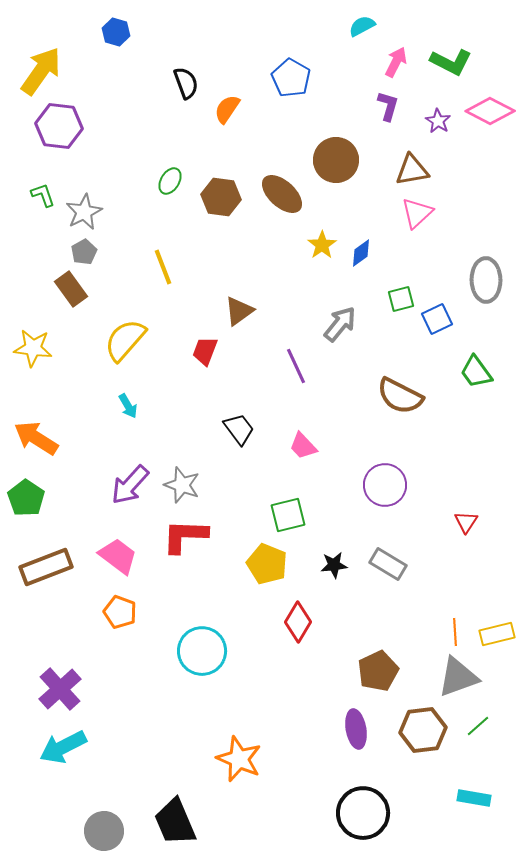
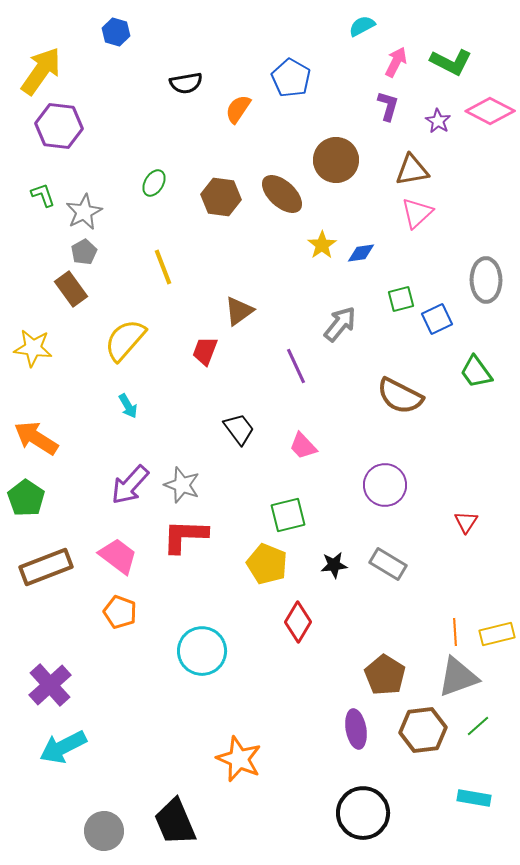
black semicircle at (186, 83): rotated 100 degrees clockwise
orange semicircle at (227, 109): moved 11 px right
green ellipse at (170, 181): moved 16 px left, 2 px down
blue diamond at (361, 253): rotated 28 degrees clockwise
brown pentagon at (378, 671): moved 7 px right, 4 px down; rotated 15 degrees counterclockwise
purple cross at (60, 689): moved 10 px left, 4 px up
